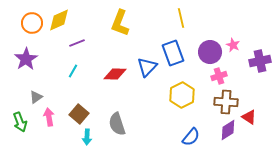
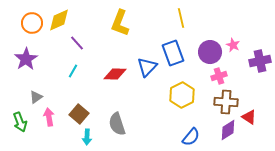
purple line: rotated 70 degrees clockwise
